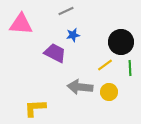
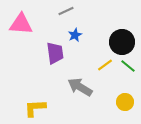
blue star: moved 2 px right; rotated 16 degrees counterclockwise
black circle: moved 1 px right
purple trapezoid: rotated 55 degrees clockwise
green line: moved 2 px left, 2 px up; rotated 49 degrees counterclockwise
gray arrow: rotated 25 degrees clockwise
yellow circle: moved 16 px right, 10 px down
